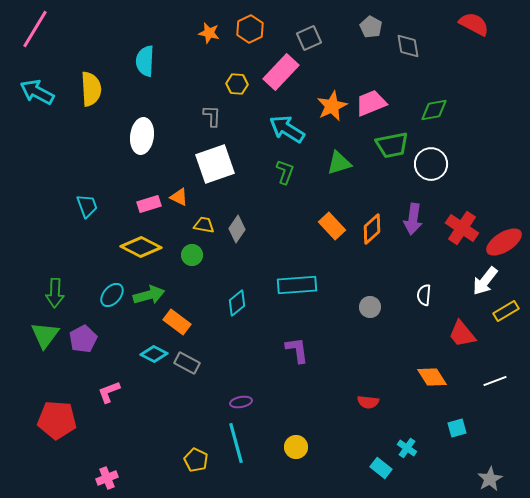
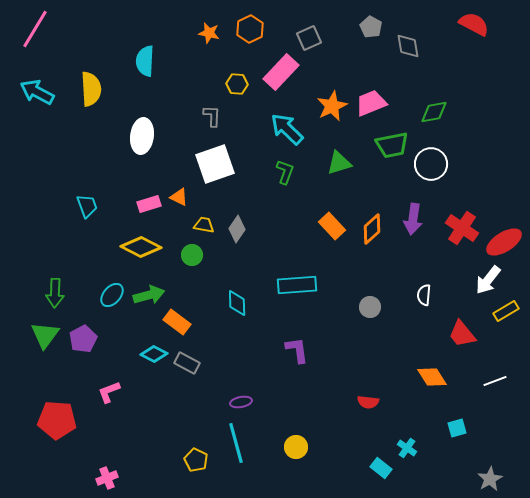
green diamond at (434, 110): moved 2 px down
cyan arrow at (287, 129): rotated 12 degrees clockwise
white arrow at (485, 281): moved 3 px right, 1 px up
cyan diamond at (237, 303): rotated 52 degrees counterclockwise
